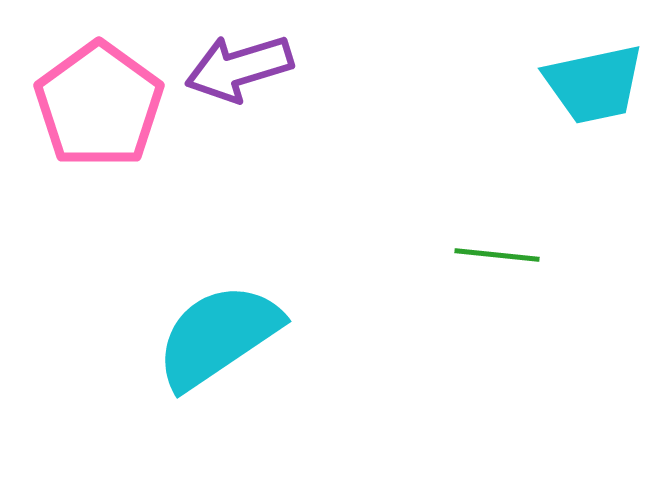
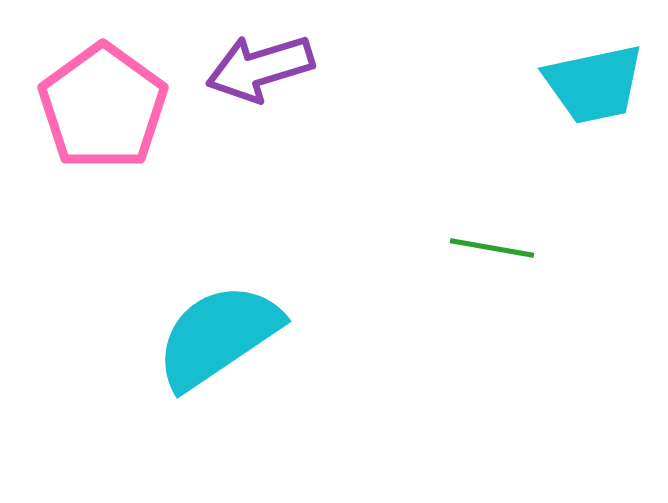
purple arrow: moved 21 px right
pink pentagon: moved 4 px right, 2 px down
green line: moved 5 px left, 7 px up; rotated 4 degrees clockwise
